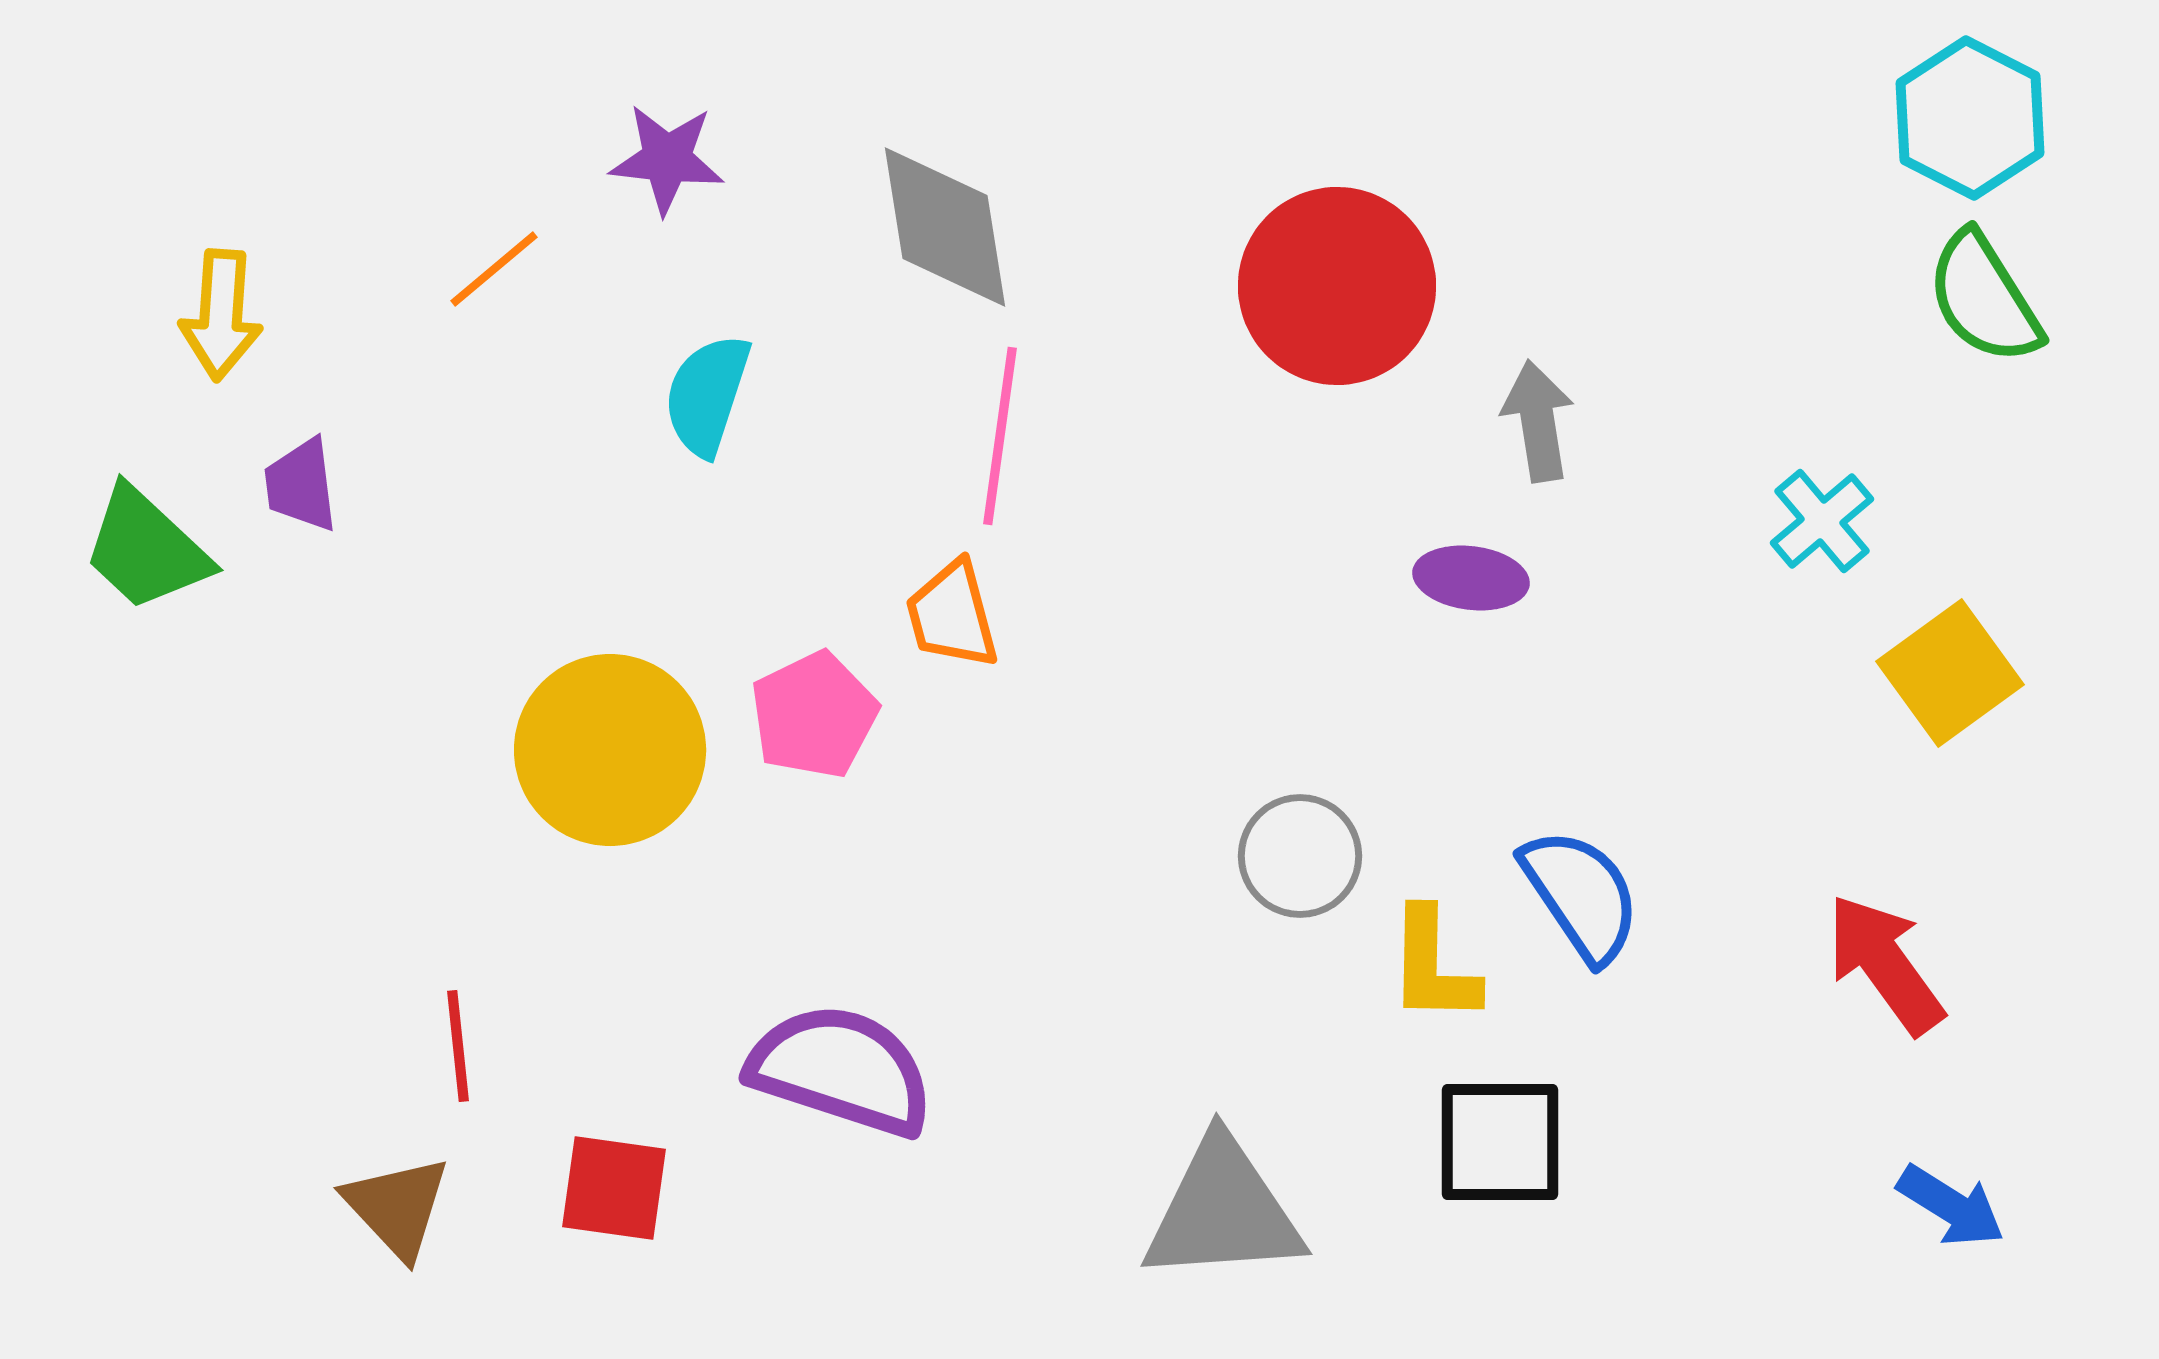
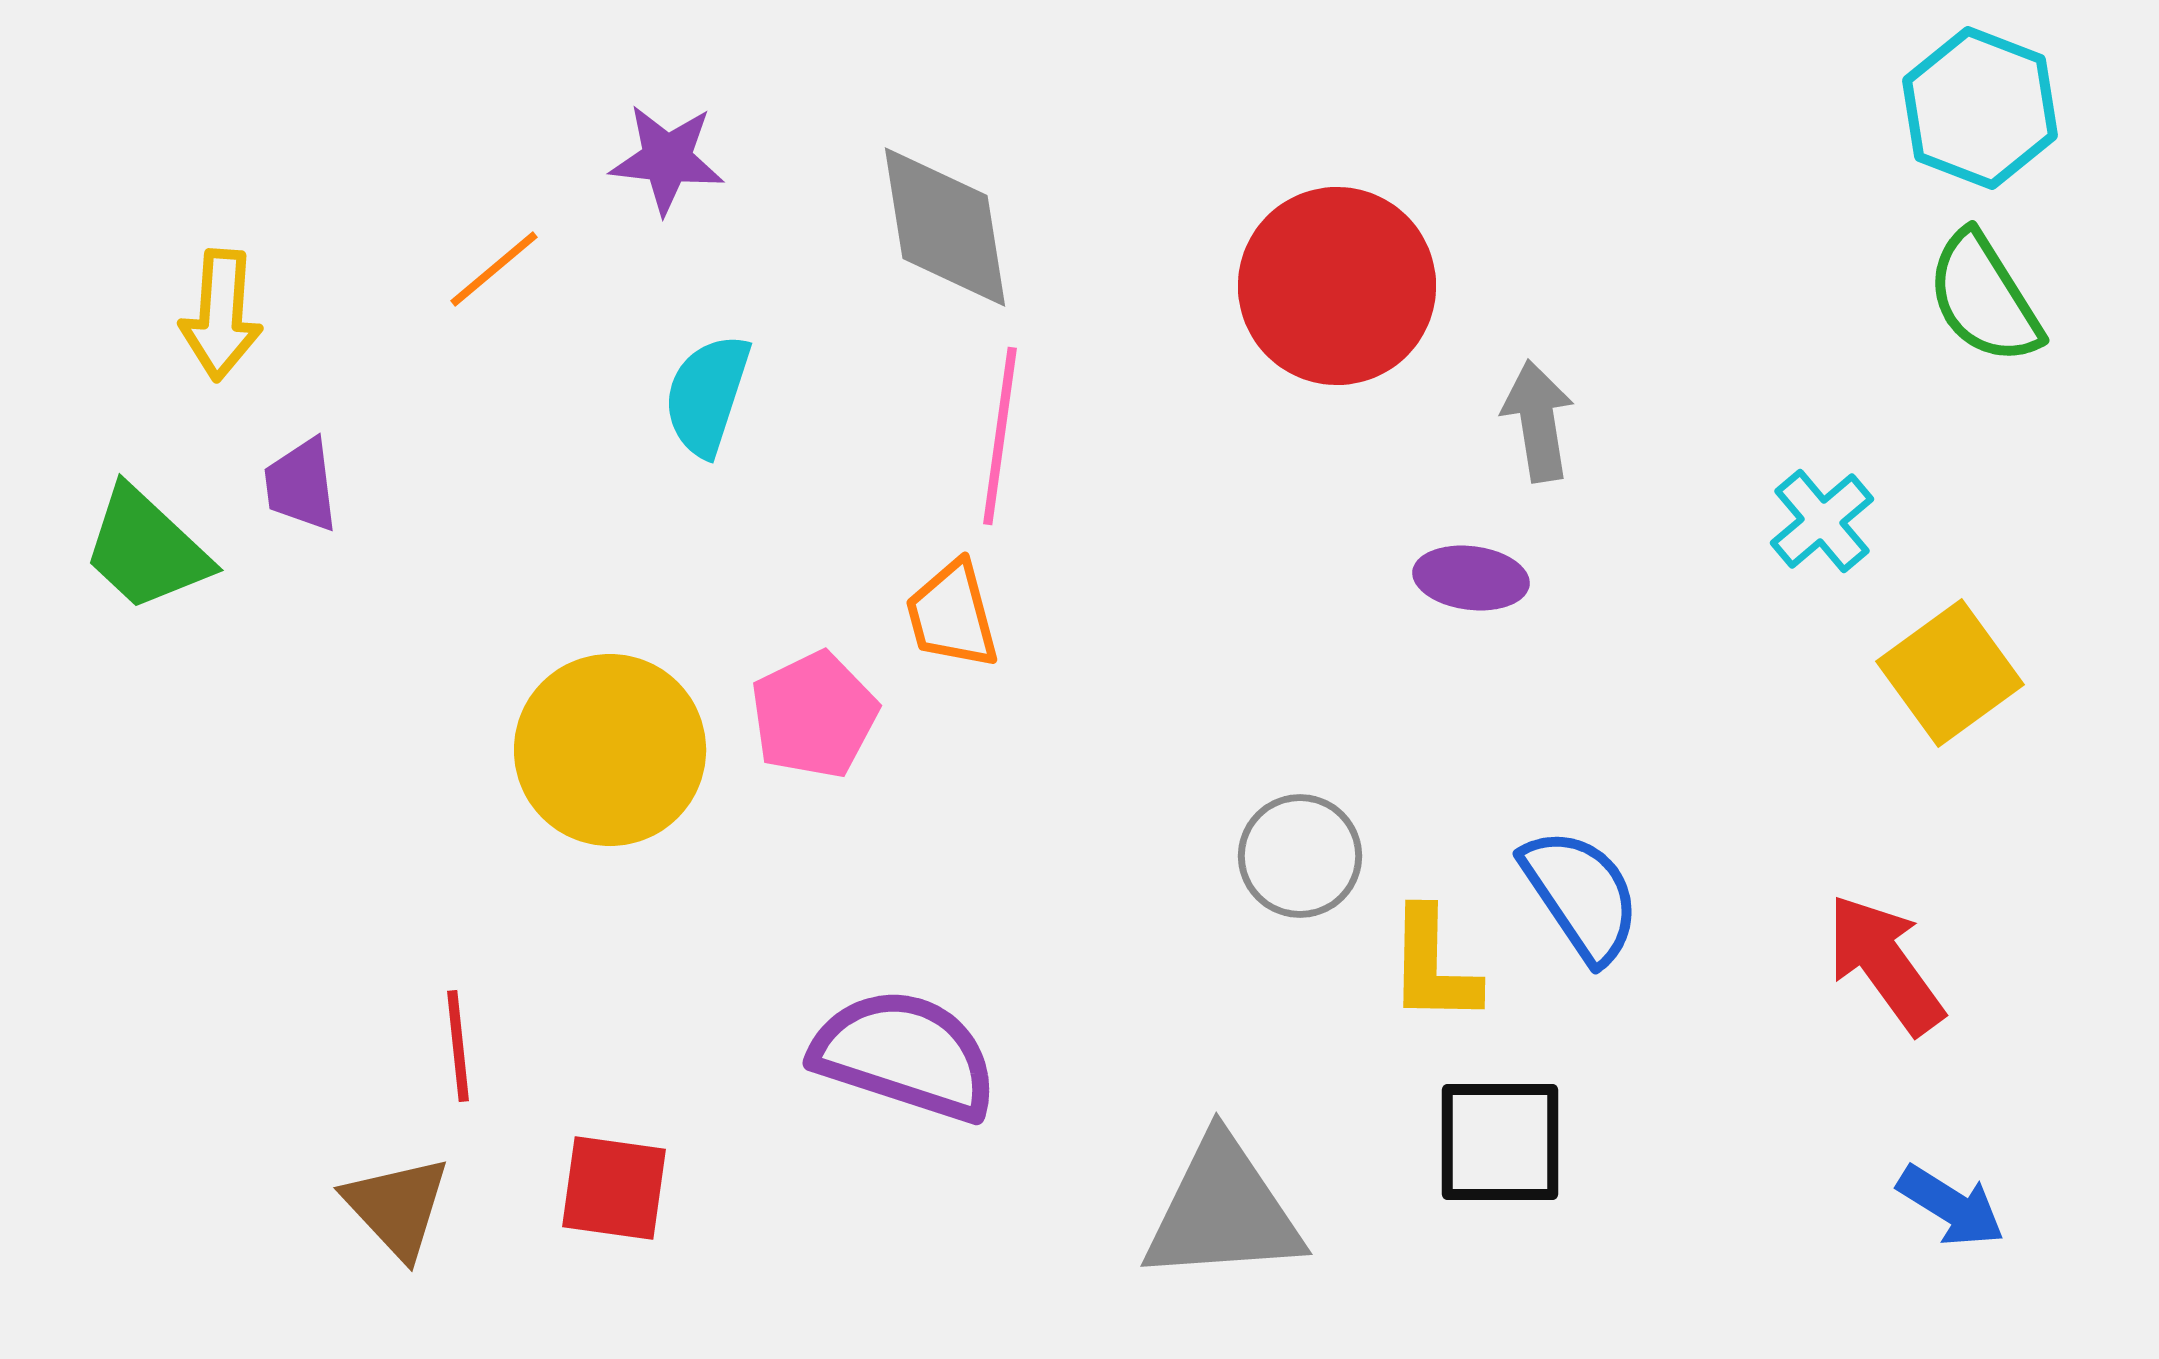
cyan hexagon: moved 10 px right, 10 px up; rotated 6 degrees counterclockwise
purple semicircle: moved 64 px right, 15 px up
